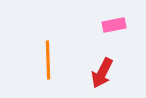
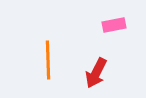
red arrow: moved 6 px left
